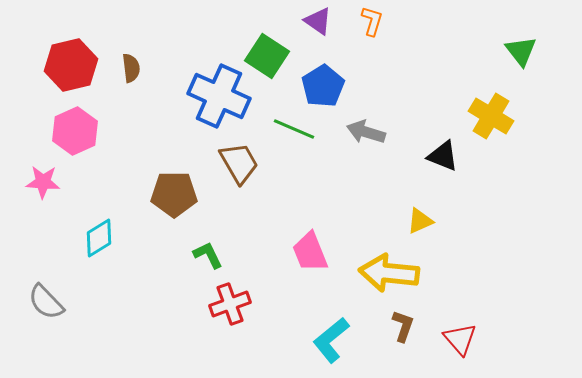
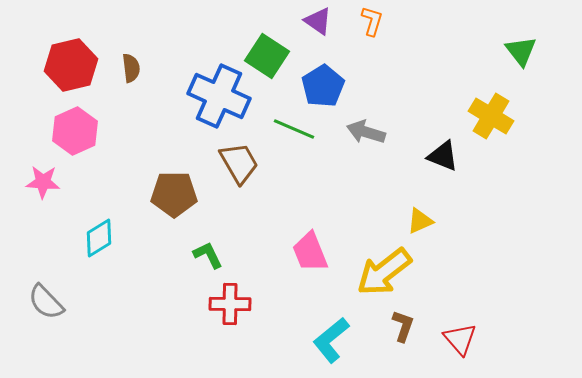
yellow arrow: moved 5 px left, 1 px up; rotated 44 degrees counterclockwise
red cross: rotated 21 degrees clockwise
